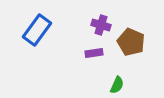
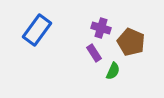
purple cross: moved 3 px down
purple rectangle: rotated 66 degrees clockwise
green semicircle: moved 4 px left, 14 px up
